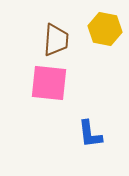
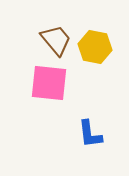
yellow hexagon: moved 10 px left, 18 px down
brown trapezoid: rotated 44 degrees counterclockwise
